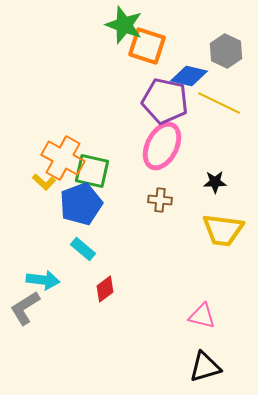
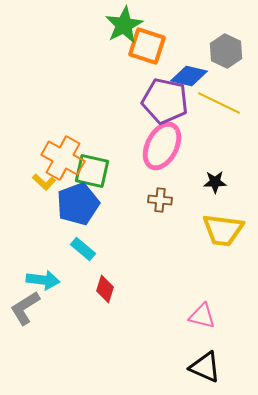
green star: rotated 24 degrees clockwise
blue pentagon: moved 3 px left
red diamond: rotated 36 degrees counterclockwise
black triangle: rotated 40 degrees clockwise
